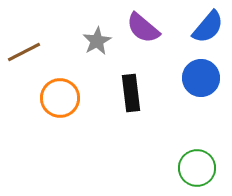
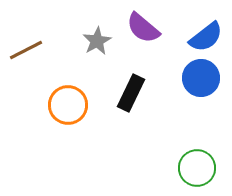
blue semicircle: moved 2 px left, 10 px down; rotated 12 degrees clockwise
brown line: moved 2 px right, 2 px up
black rectangle: rotated 33 degrees clockwise
orange circle: moved 8 px right, 7 px down
